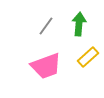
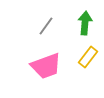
green arrow: moved 6 px right, 1 px up
yellow rectangle: rotated 10 degrees counterclockwise
